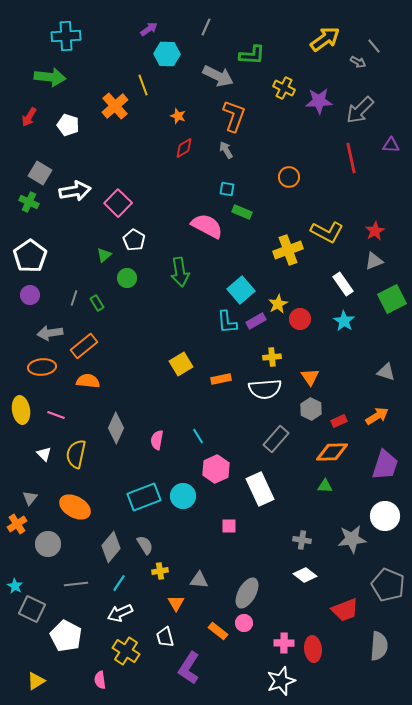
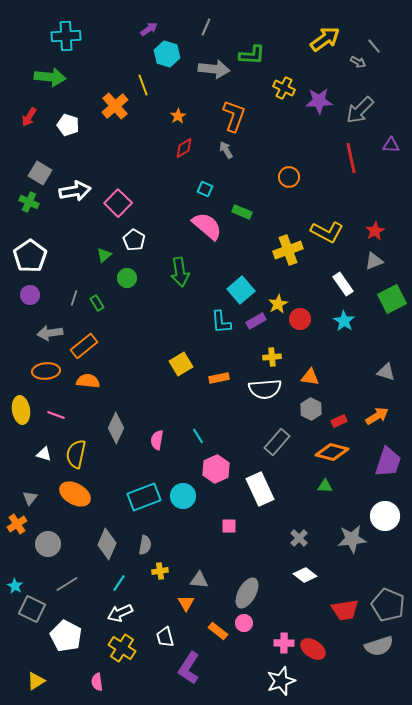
cyan hexagon at (167, 54): rotated 15 degrees clockwise
gray arrow at (218, 76): moved 4 px left, 7 px up; rotated 20 degrees counterclockwise
orange star at (178, 116): rotated 21 degrees clockwise
cyan square at (227, 189): moved 22 px left; rotated 14 degrees clockwise
pink semicircle at (207, 226): rotated 12 degrees clockwise
cyan L-shape at (227, 322): moved 6 px left
orange ellipse at (42, 367): moved 4 px right, 4 px down
orange triangle at (310, 377): rotated 48 degrees counterclockwise
orange rectangle at (221, 379): moved 2 px left, 1 px up
gray rectangle at (276, 439): moved 1 px right, 3 px down
orange diamond at (332, 452): rotated 16 degrees clockwise
white triangle at (44, 454): rotated 28 degrees counterclockwise
purple trapezoid at (385, 465): moved 3 px right, 3 px up
orange ellipse at (75, 507): moved 13 px up
gray cross at (302, 540): moved 3 px left, 2 px up; rotated 36 degrees clockwise
gray semicircle at (145, 545): rotated 42 degrees clockwise
gray diamond at (111, 547): moved 4 px left, 3 px up; rotated 16 degrees counterclockwise
gray line at (76, 584): moved 9 px left; rotated 25 degrees counterclockwise
gray pentagon at (388, 585): moved 20 px down
orange triangle at (176, 603): moved 10 px right
red trapezoid at (345, 610): rotated 12 degrees clockwise
gray semicircle at (379, 646): rotated 68 degrees clockwise
red ellipse at (313, 649): rotated 50 degrees counterclockwise
yellow cross at (126, 651): moved 4 px left, 3 px up
pink semicircle at (100, 680): moved 3 px left, 2 px down
